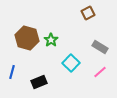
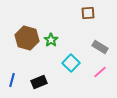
brown square: rotated 24 degrees clockwise
blue line: moved 8 px down
